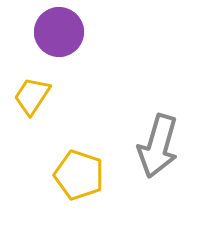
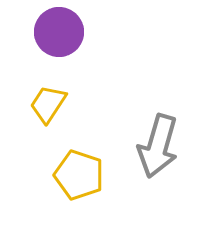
yellow trapezoid: moved 16 px right, 8 px down
